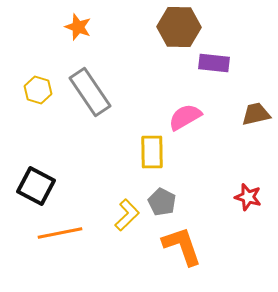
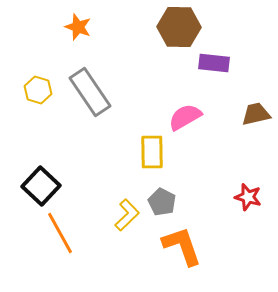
black square: moved 5 px right; rotated 15 degrees clockwise
orange line: rotated 72 degrees clockwise
